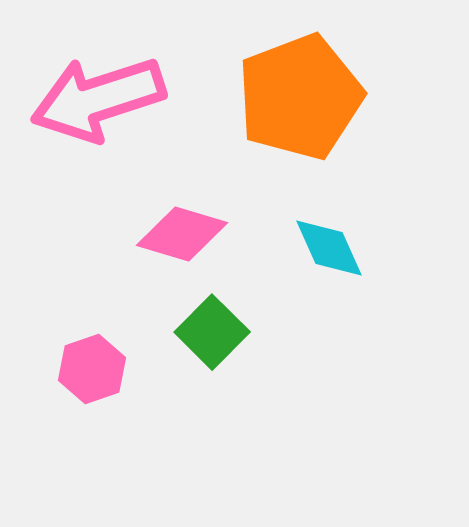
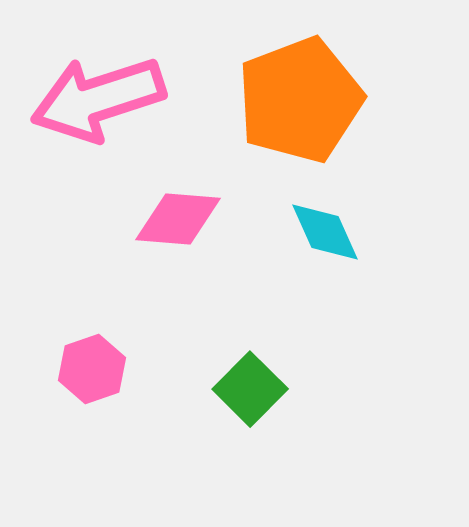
orange pentagon: moved 3 px down
pink diamond: moved 4 px left, 15 px up; rotated 12 degrees counterclockwise
cyan diamond: moved 4 px left, 16 px up
green square: moved 38 px right, 57 px down
